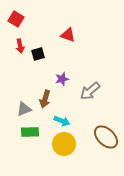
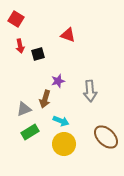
purple star: moved 4 px left, 2 px down
gray arrow: rotated 55 degrees counterclockwise
cyan arrow: moved 1 px left
green rectangle: rotated 30 degrees counterclockwise
